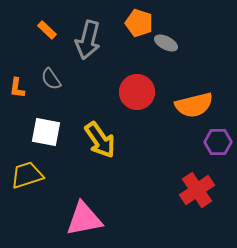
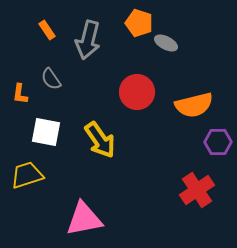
orange rectangle: rotated 12 degrees clockwise
orange L-shape: moved 3 px right, 6 px down
